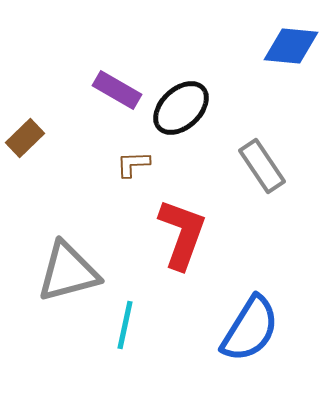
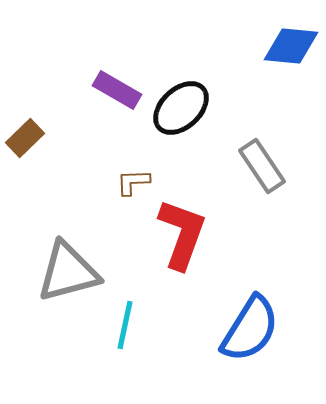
brown L-shape: moved 18 px down
